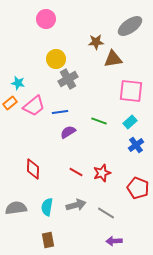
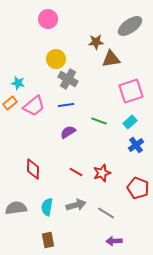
pink circle: moved 2 px right
brown triangle: moved 2 px left
gray cross: rotated 30 degrees counterclockwise
pink square: rotated 25 degrees counterclockwise
blue line: moved 6 px right, 7 px up
